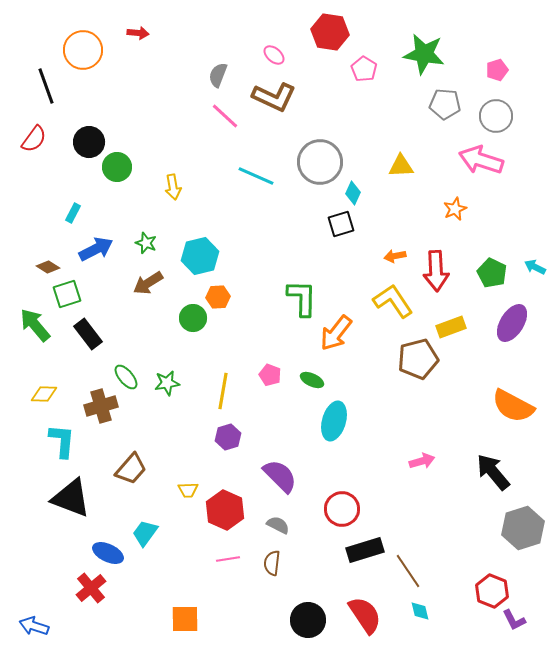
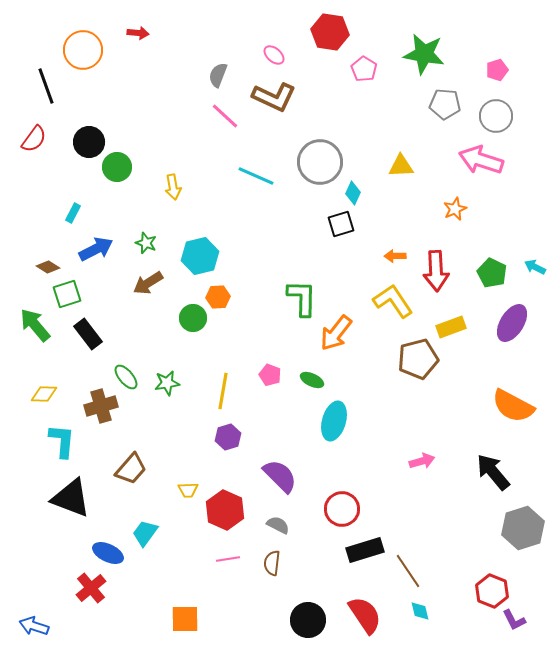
orange arrow at (395, 256): rotated 10 degrees clockwise
